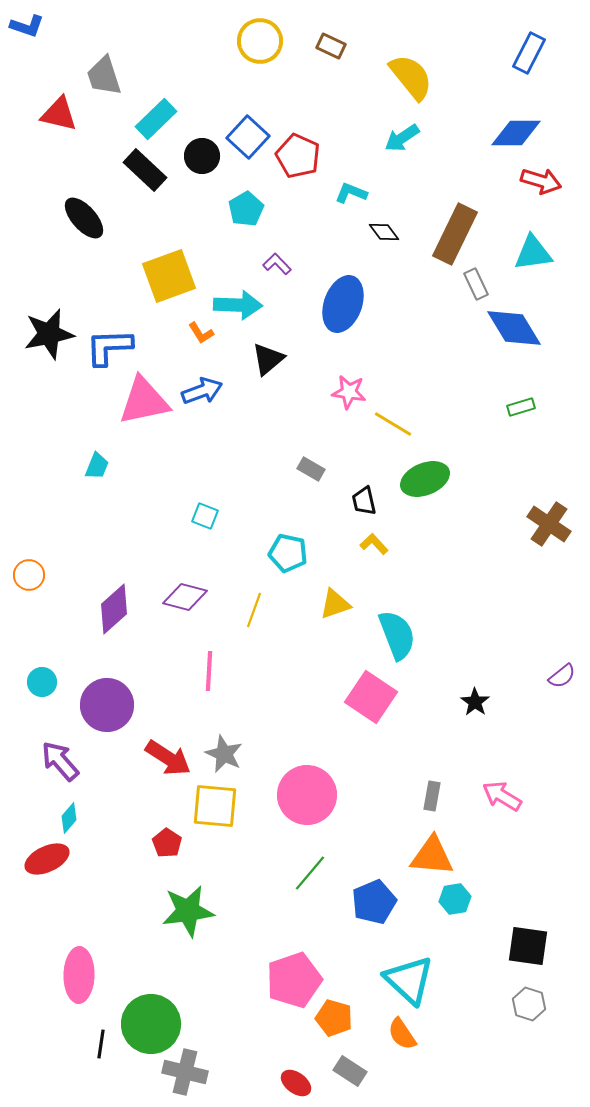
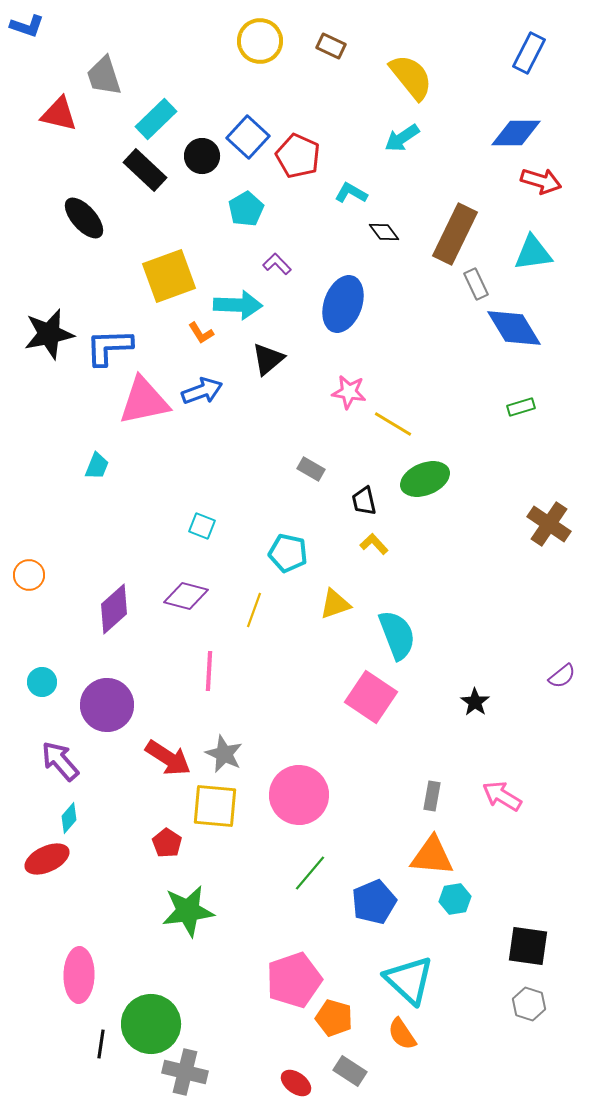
cyan L-shape at (351, 193): rotated 8 degrees clockwise
cyan square at (205, 516): moved 3 px left, 10 px down
purple diamond at (185, 597): moved 1 px right, 1 px up
pink circle at (307, 795): moved 8 px left
